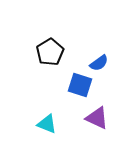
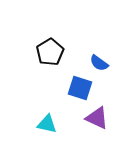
blue semicircle: rotated 72 degrees clockwise
blue square: moved 3 px down
cyan triangle: rotated 10 degrees counterclockwise
